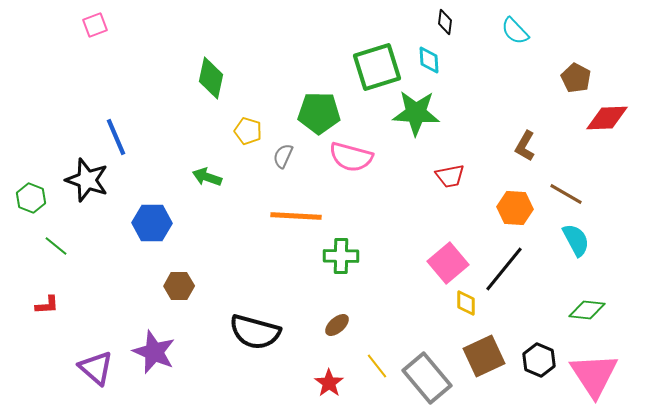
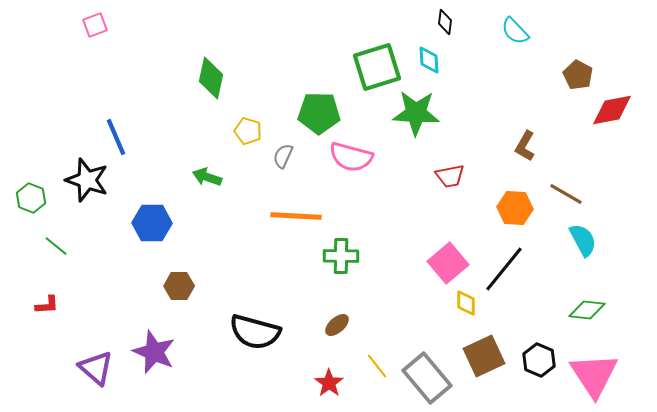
brown pentagon at (576, 78): moved 2 px right, 3 px up
red diamond at (607, 118): moved 5 px right, 8 px up; rotated 9 degrees counterclockwise
cyan semicircle at (576, 240): moved 7 px right
